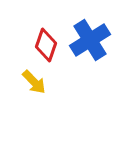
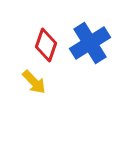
blue cross: moved 3 px down
